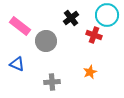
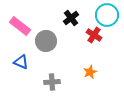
red cross: rotated 14 degrees clockwise
blue triangle: moved 4 px right, 2 px up
